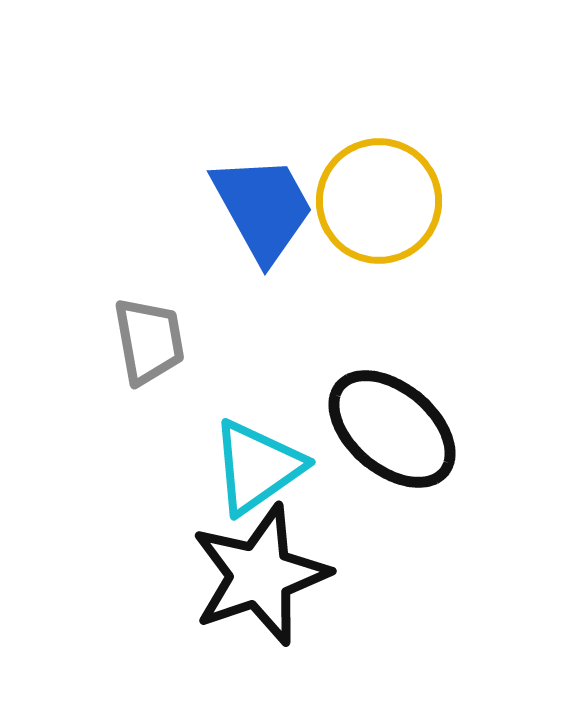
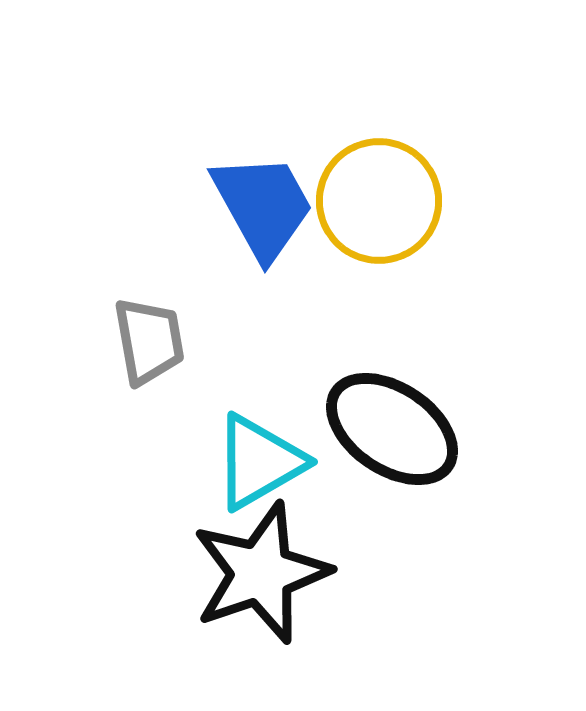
blue trapezoid: moved 2 px up
black ellipse: rotated 6 degrees counterclockwise
cyan triangle: moved 2 px right, 5 px up; rotated 5 degrees clockwise
black star: moved 1 px right, 2 px up
